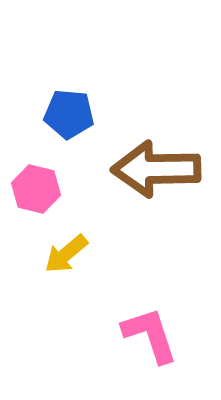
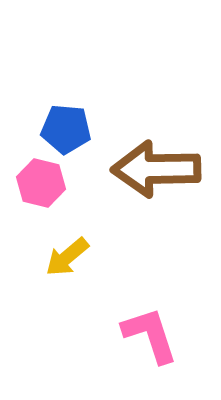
blue pentagon: moved 3 px left, 15 px down
pink hexagon: moved 5 px right, 6 px up
yellow arrow: moved 1 px right, 3 px down
